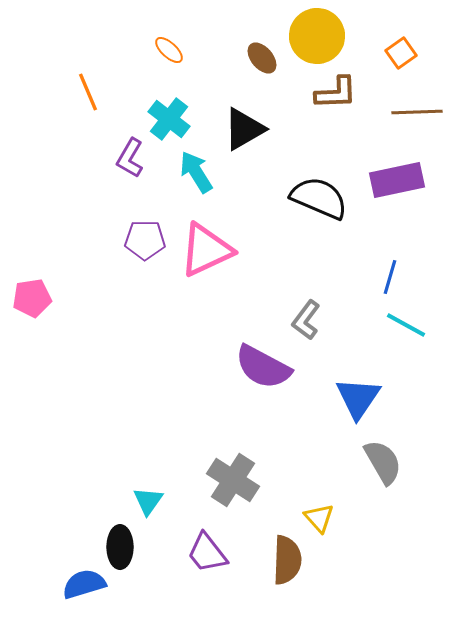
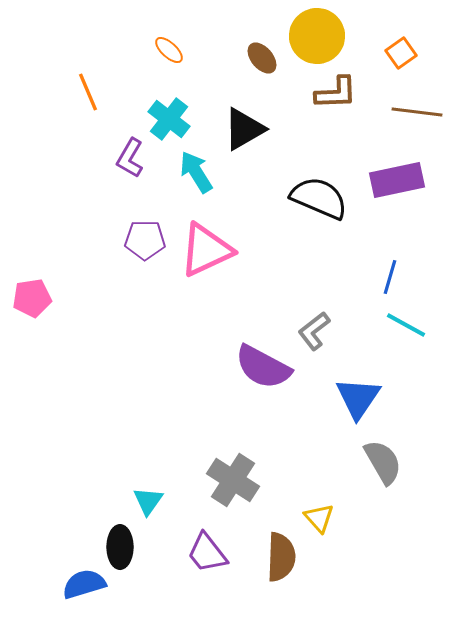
brown line: rotated 9 degrees clockwise
gray L-shape: moved 8 px right, 11 px down; rotated 15 degrees clockwise
brown semicircle: moved 6 px left, 3 px up
